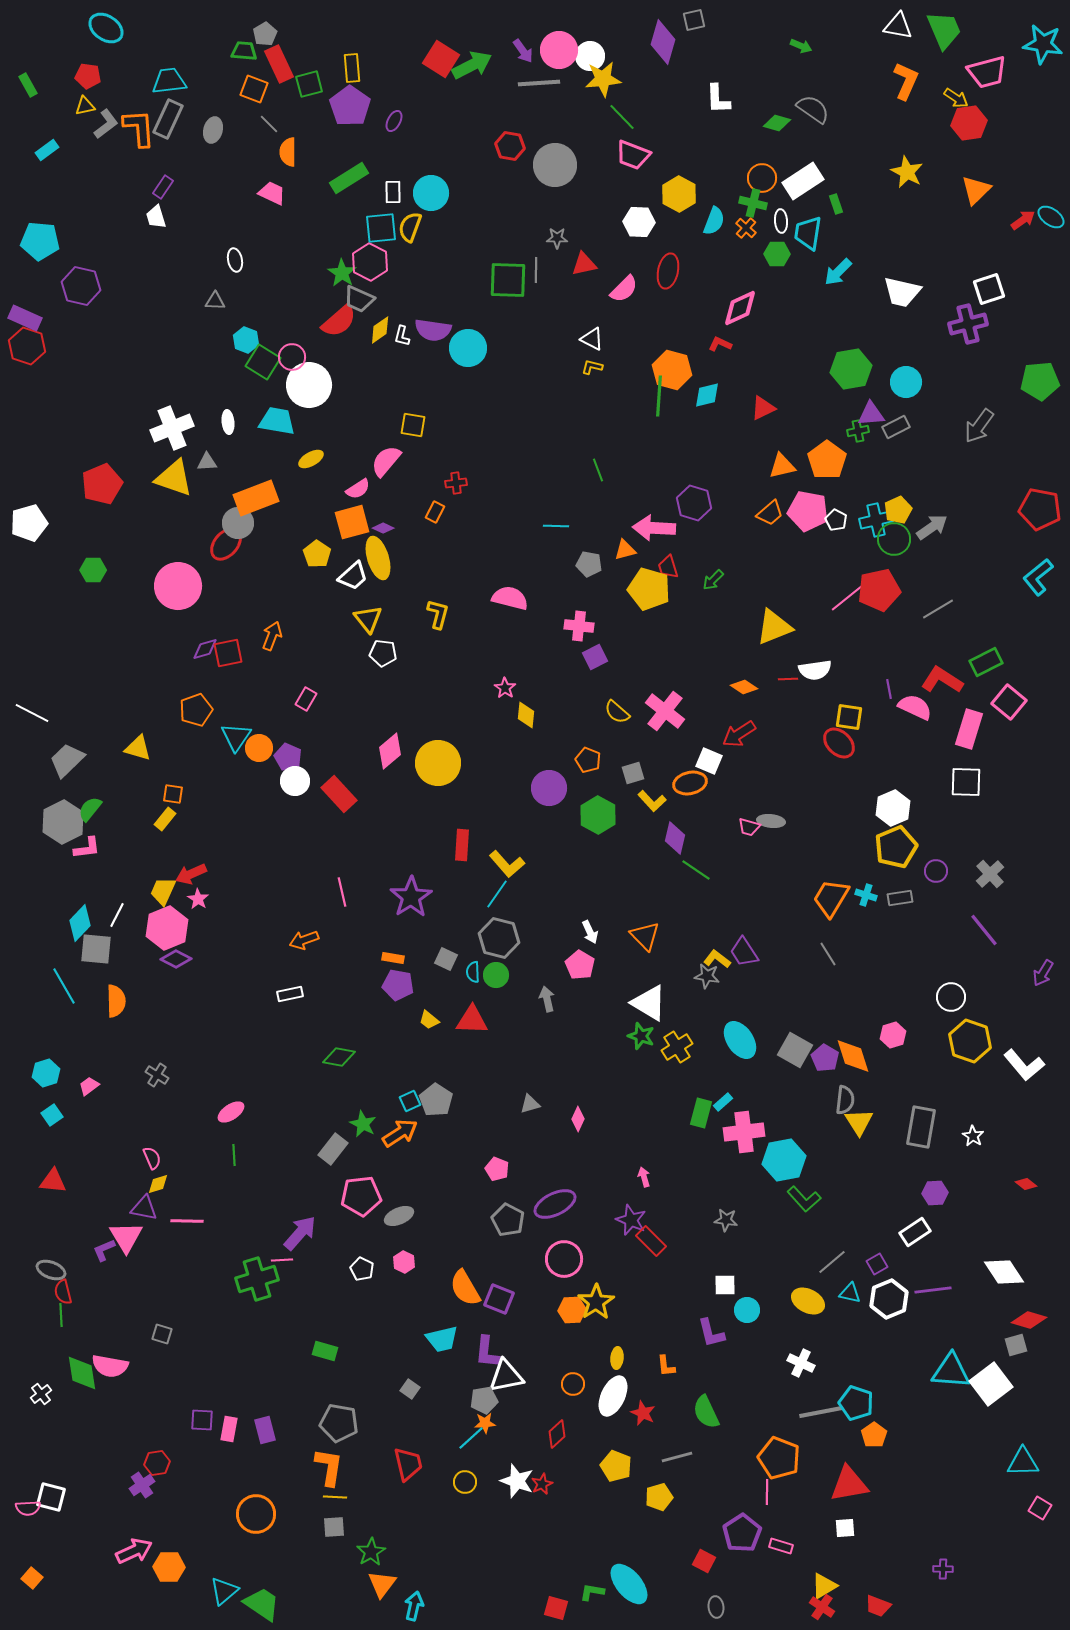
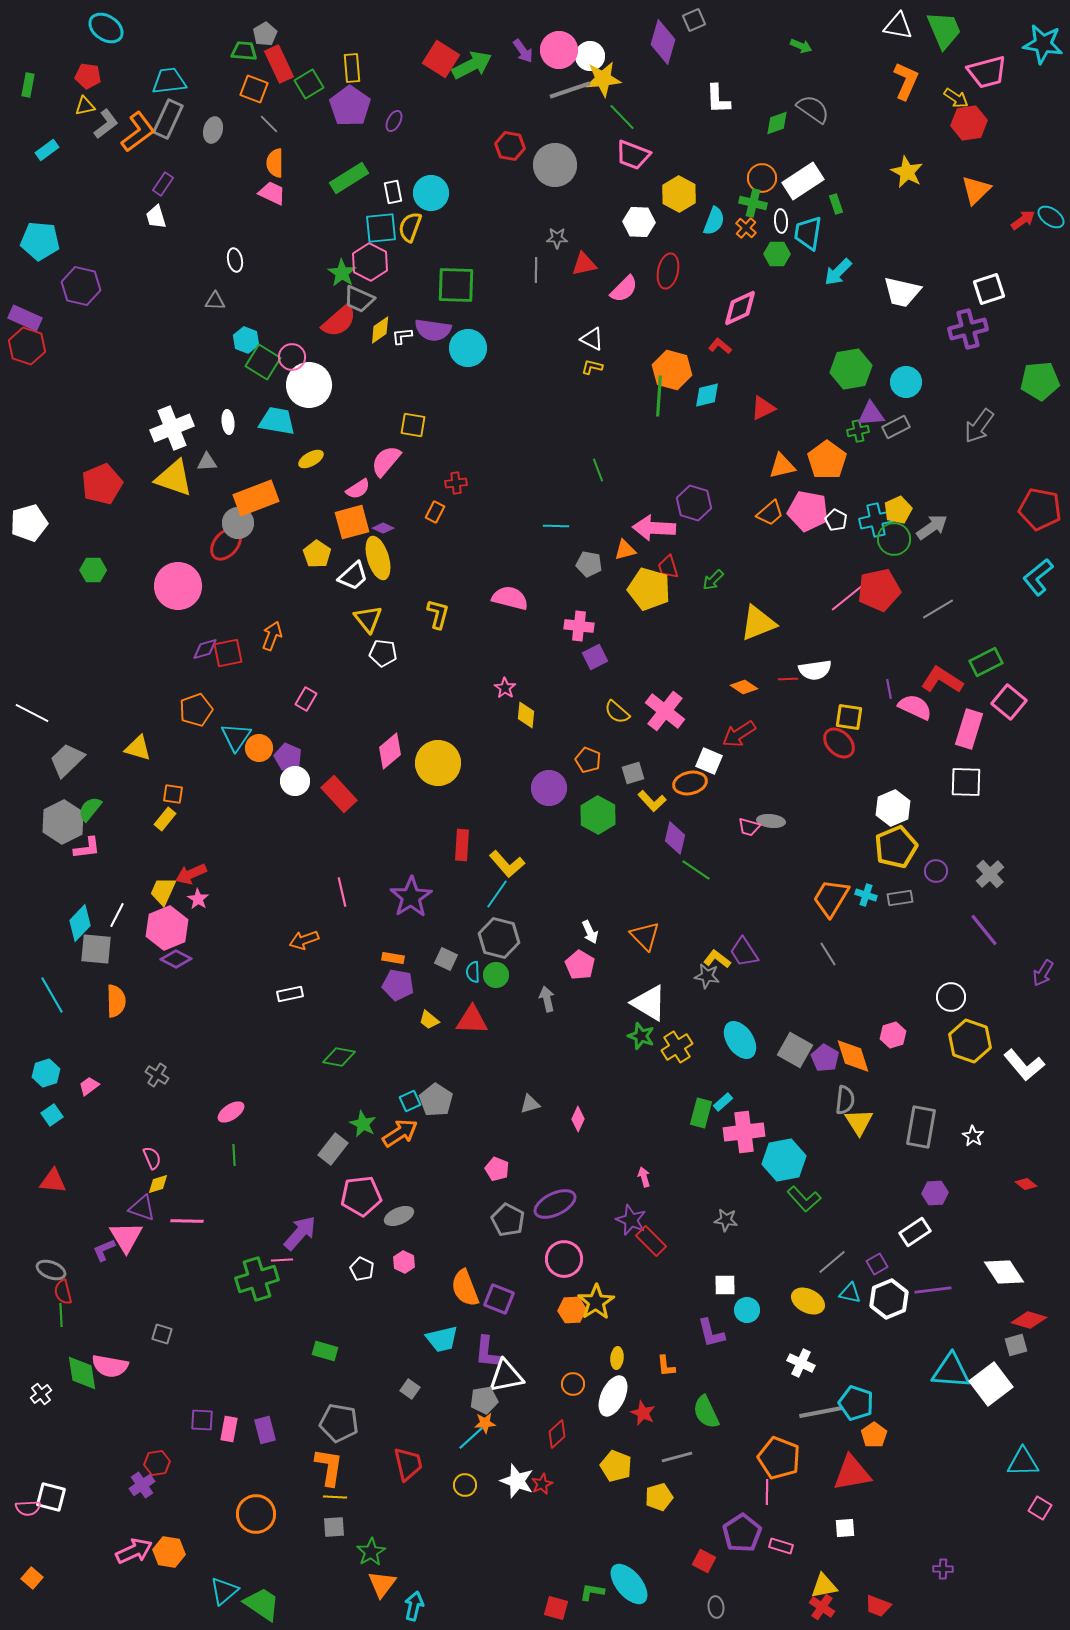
gray square at (694, 20): rotated 10 degrees counterclockwise
gray line at (539, 83): moved 31 px right, 7 px down; rotated 15 degrees counterclockwise
green square at (309, 84): rotated 16 degrees counterclockwise
green rectangle at (28, 85): rotated 40 degrees clockwise
green diamond at (777, 123): rotated 36 degrees counterclockwise
orange L-shape at (139, 128): moved 1 px left, 4 px down; rotated 57 degrees clockwise
orange semicircle at (288, 152): moved 13 px left, 11 px down
purple rectangle at (163, 187): moved 3 px up
white rectangle at (393, 192): rotated 10 degrees counterclockwise
green square at (508, 280): moved 52 px left, 5 px down
purple cross at (968, 324): moved 5 px down
white L-shape at (402, 336): rotated 70 degrees clockwise
red L-shape at (720, 344): moved 2 px down; rotated 15 degrees clockwise
yellow triangle at (774, 627): moved 16 px left, 4 px up
cyan line at (64, 986): moved 12 px left, 9 px down
purple triangle at (144, 1208): moved 2 px left; rotated 8 degrees clockwise
orange semicircle at (465, 1288): rotated 9 degrees clockwise
yellow circle at (465, 1482): moved 3 px down
red triangle at (849, 1484): moved 3 px right, 11 px up
orange hexagon at (169, 1567): moved 15 px up; rotated 8 degrees clockwise
yellow triangle at (824, 1586): rotated 20 degrees clockwise
